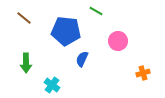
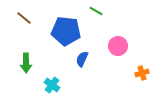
pink circle: moved 5 px down
orange cross: moved 1 px left
